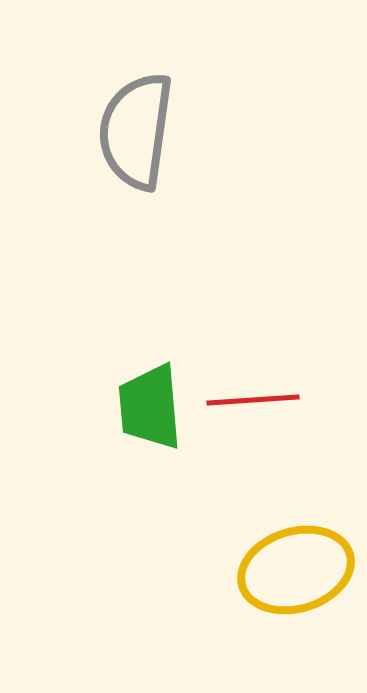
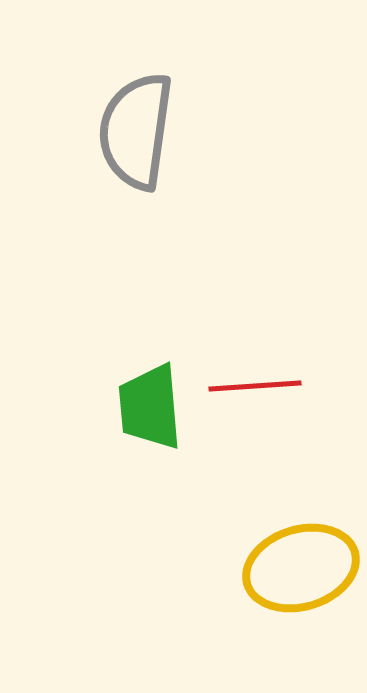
red line: moved 2 px right, 14 px up
yellow ellipse: moved 5 px right, 2 px up
